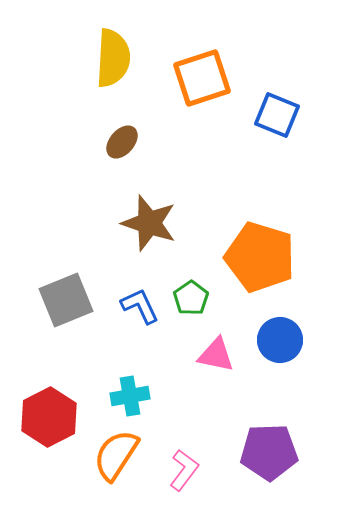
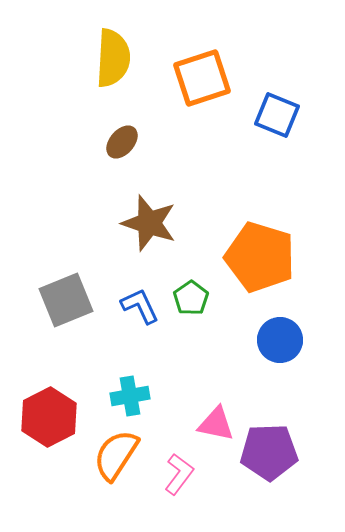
pink triangle: moved 69 px down
pink L-shape: moved 5 px left, 4 px down
